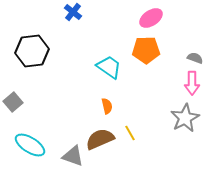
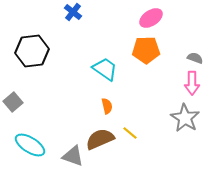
cyan trapezoid: moved 4 px left, 2 px down
gray star: rotated 12 degrees counterclockwise
yellow line: rotated 21 degrees counterclockwise
